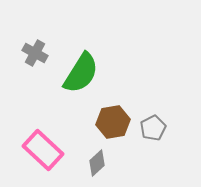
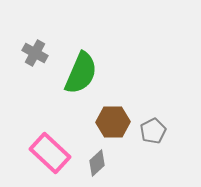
green semicircle: rotated 9 degrees counterclockwise
brown hexagon: rotated 8 degrees clockwise
gray pentagon: moved 3 px down
pink rectangle: moved 7 px right, 3 px down
